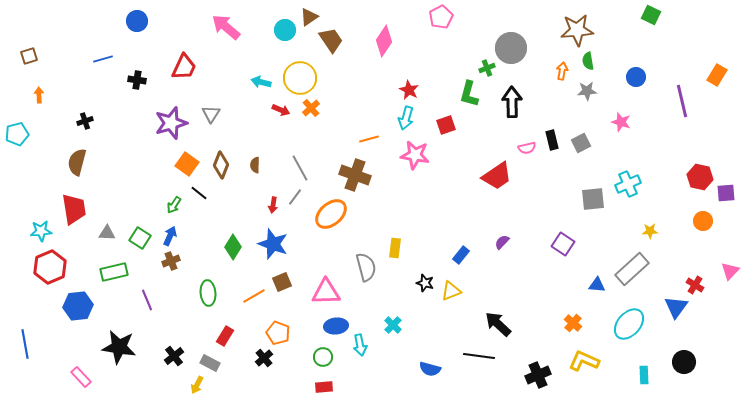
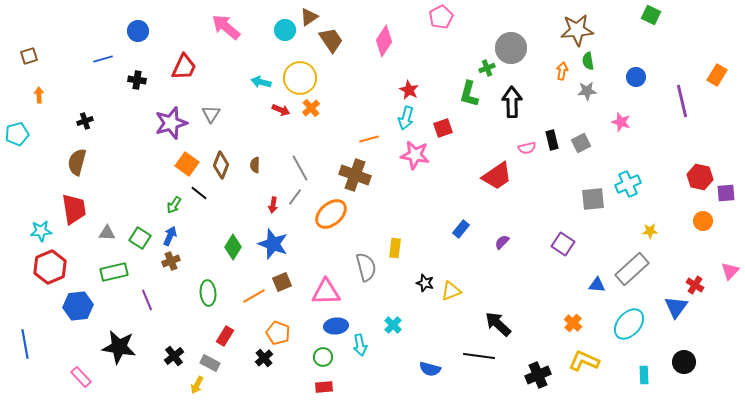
blue circle at (137, 21): moved 1 px right, 10 px down
red square at (446, 125): moved 3 px left, 3 px down
blue rectangle at (461, 255): moved 26 px up
